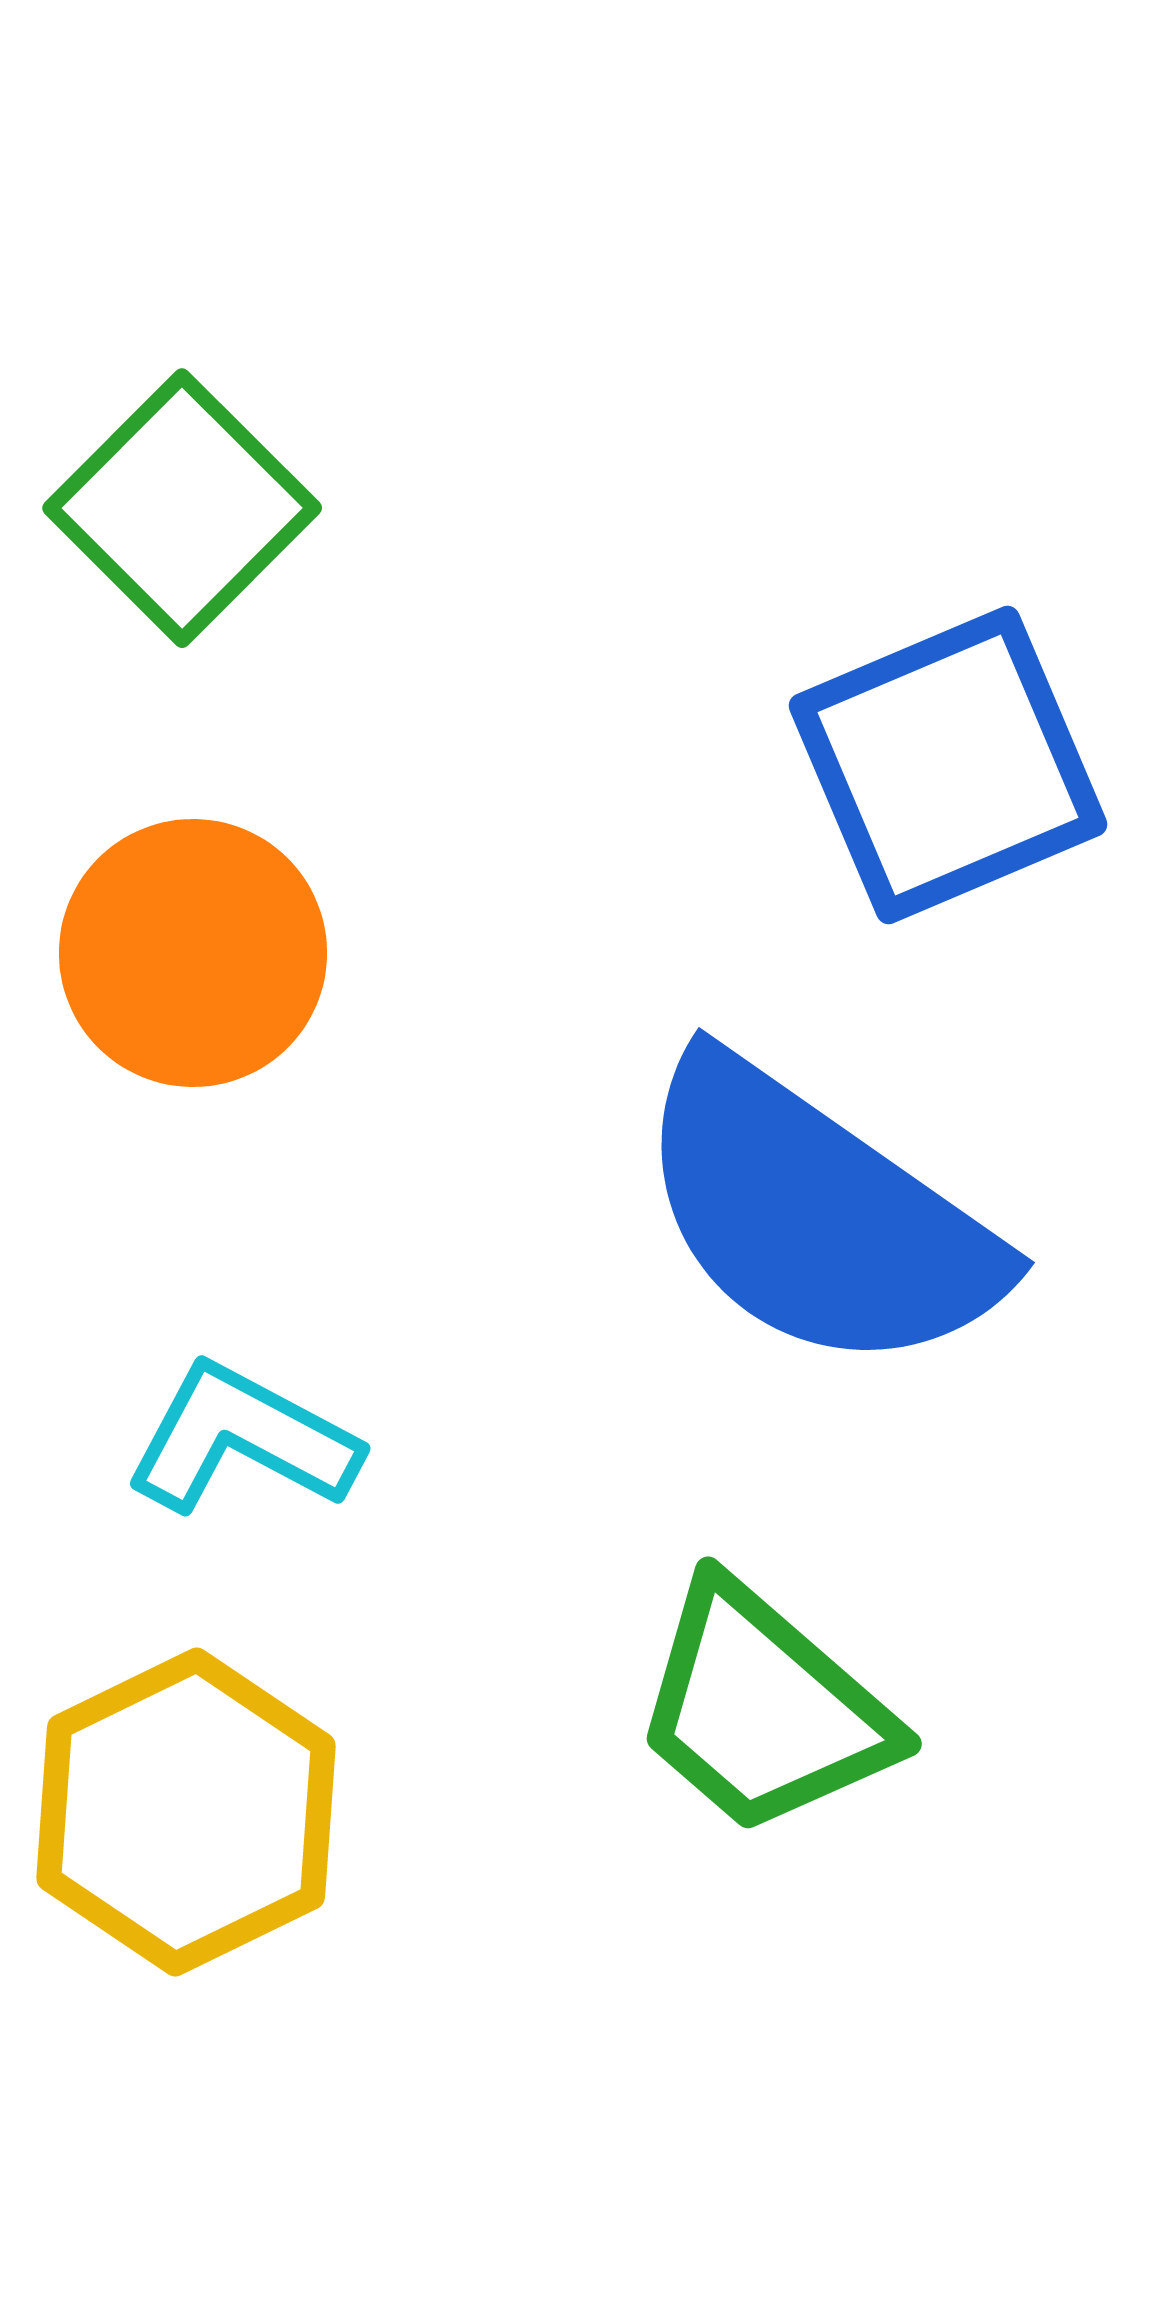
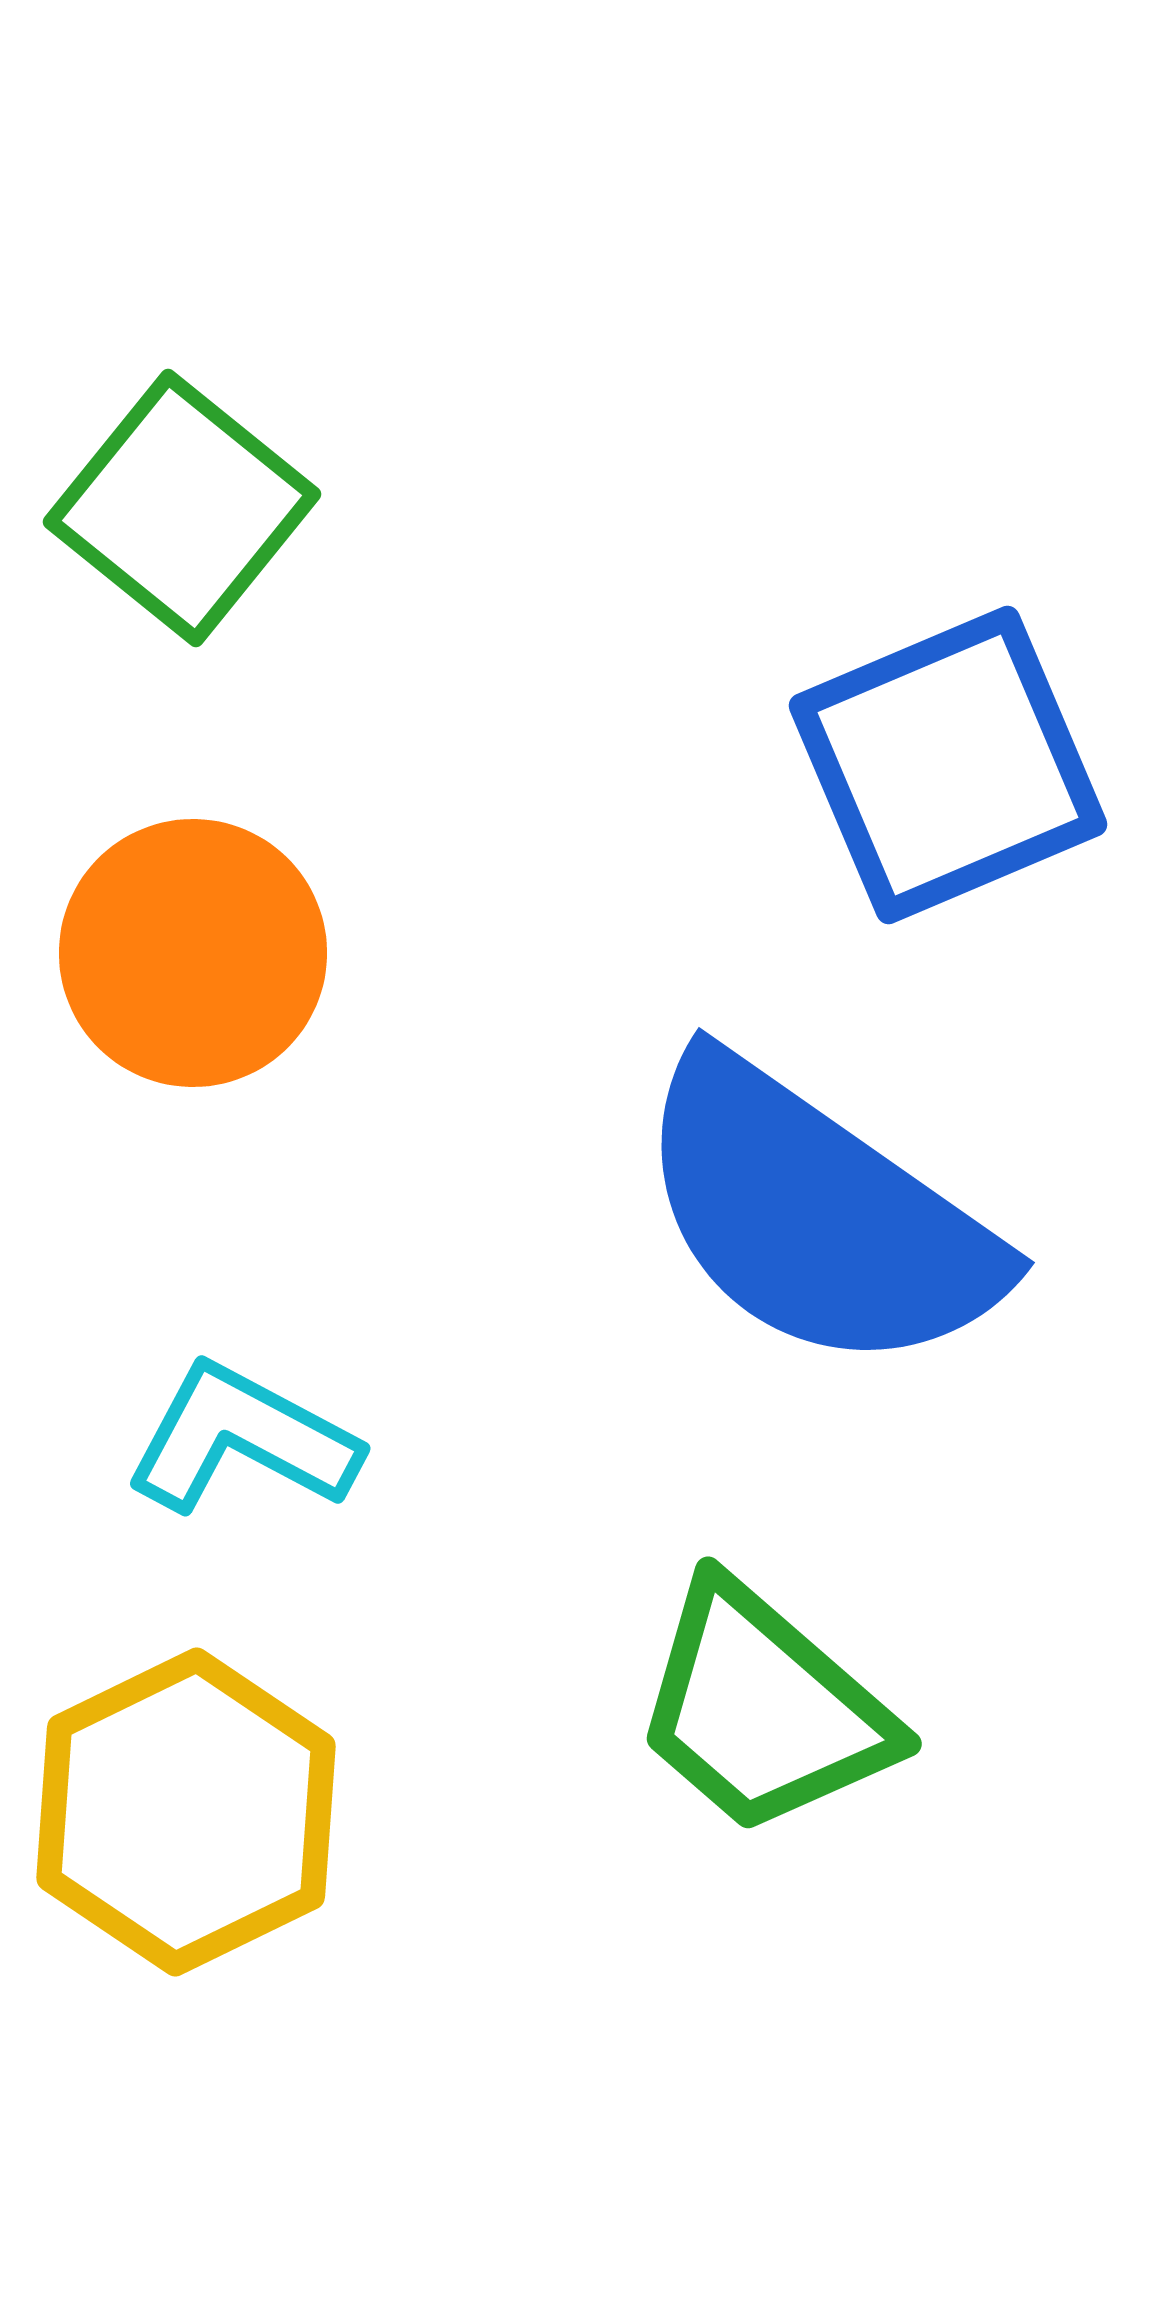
green square: rotated 6 degrees counterclockwise
